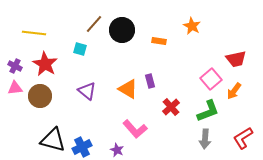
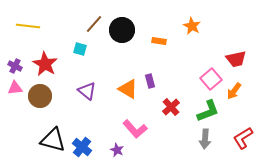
yellow line: moved 6 px left, 7 px up
blue cross: rotated 24 degrees counterclockwise
